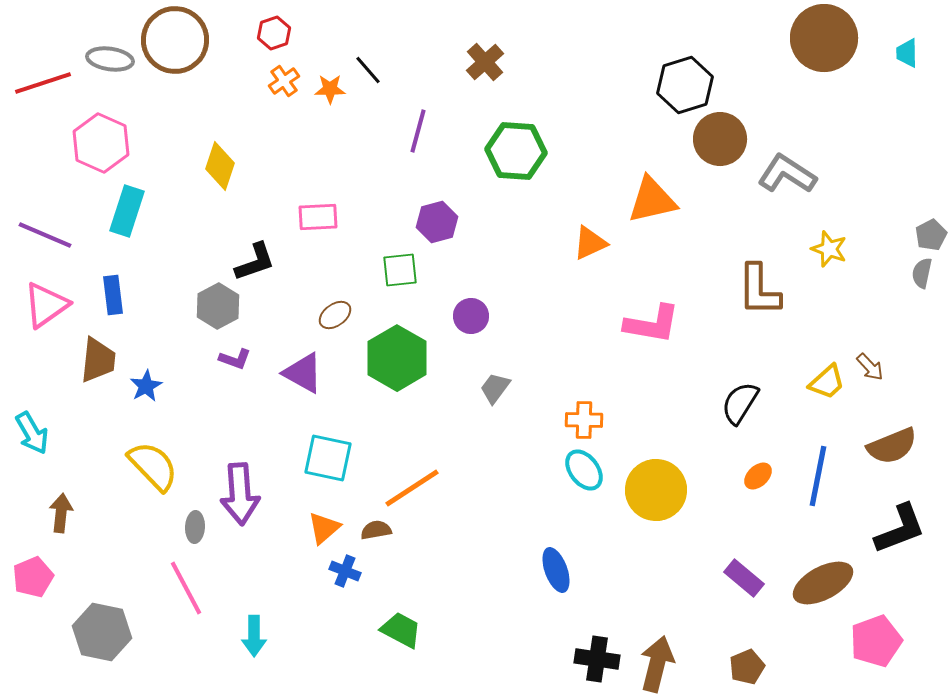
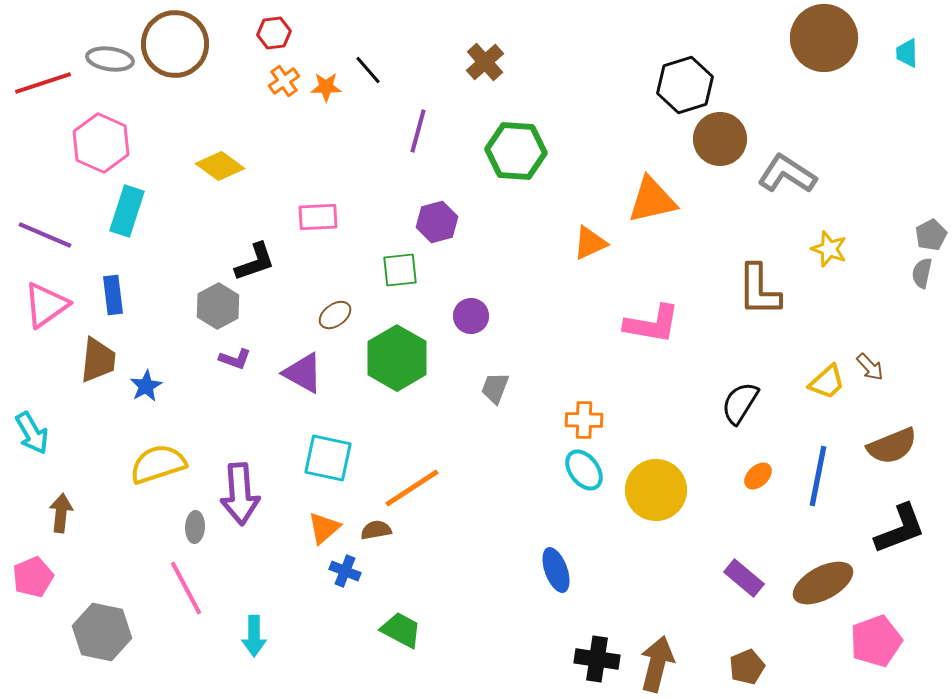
red hexagon at (274, 33): rotated 12 degrees clockwise
brown circle at (175, 40): moved 4 px down
orange star at (330, 89): moved 4 px left, 2 px up
yellow diamond at (220, 166): rotated 72 degrees counterclockwise
gray trapezoid at (495, 388): rotated 16 degrees counterclockwise
yellow semicircle at (153, 466): moved 5 px right, 2 px up; rotated 64 degrees counterclockwise
